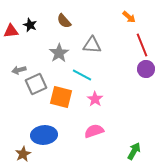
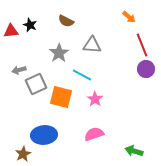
brown semicircle: moved 2 px right; rotated 21 degrees counterclockwise
pink semicircle: moved 3 px down
green arrow: rotated 102 degrees counterclockwise
